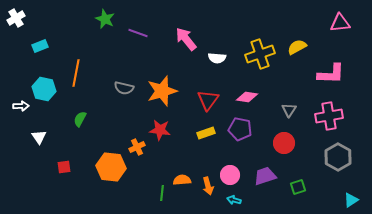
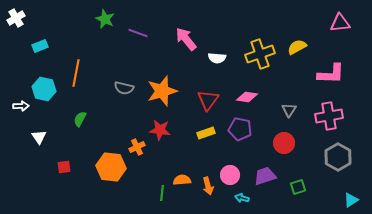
cyan arrow: moved 8 px right, 2 px up
